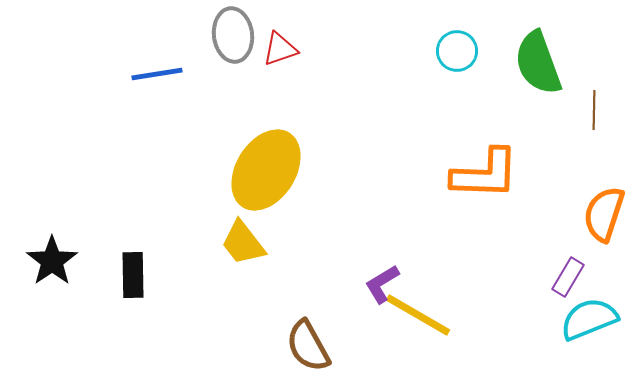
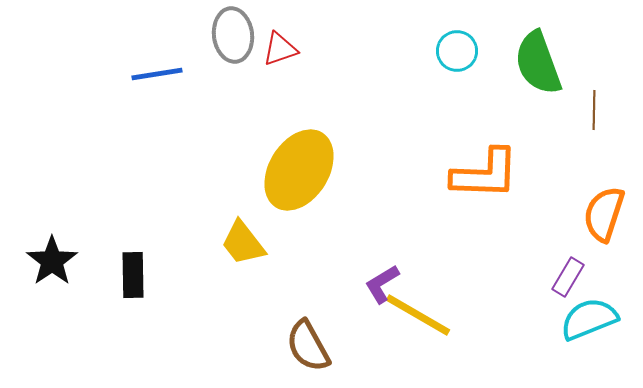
yellow ellipse: moved 33 px right
